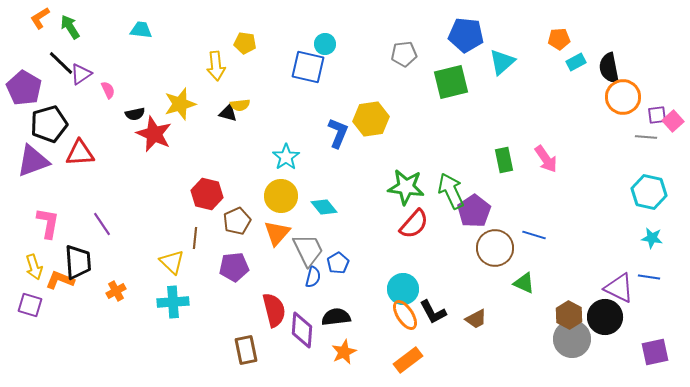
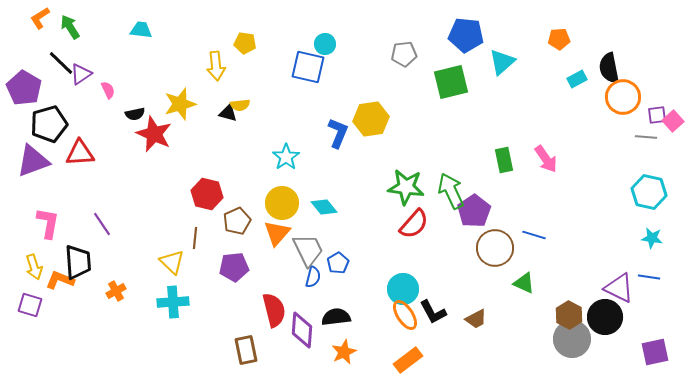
cyan rectangle at (576, 62): moved 1 px right, 17 px down
yellow circle at (281, 196): moved 1 px right, 7 px down
